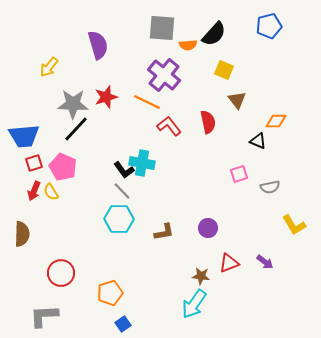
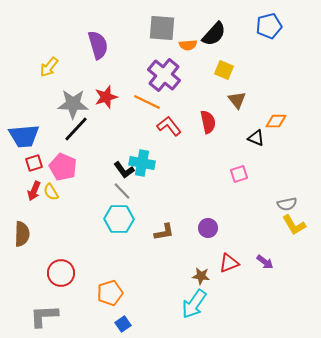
black triangle: moved 2 px left, 3 px up
gray semicircle: moved 17 px right, 17 px down
